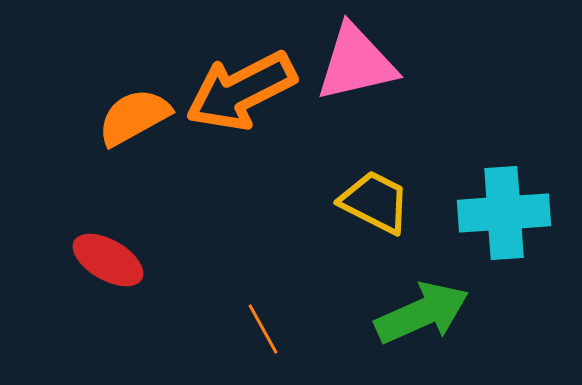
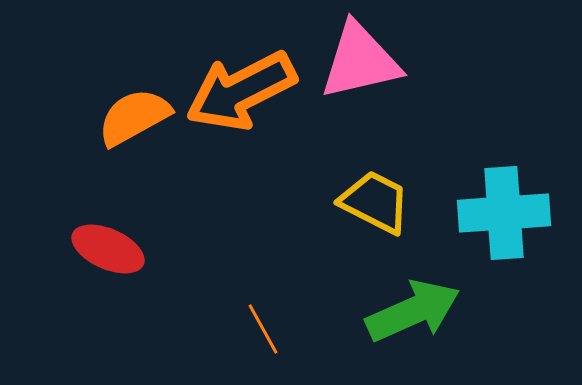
pink triangle: moved 4 px right, 2 px up
red ellipse: moved 11 px up; rotated 6 degrees counterclockwise
green arrow: moved 9 px left, 2 px up
